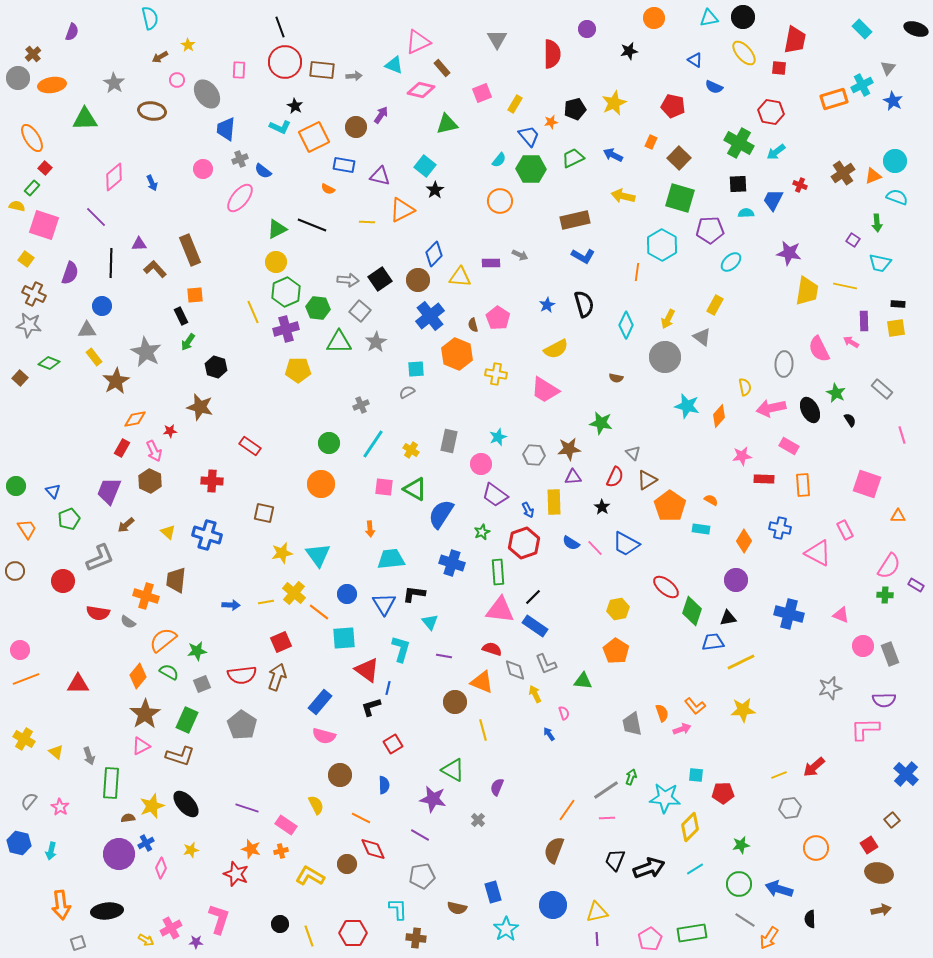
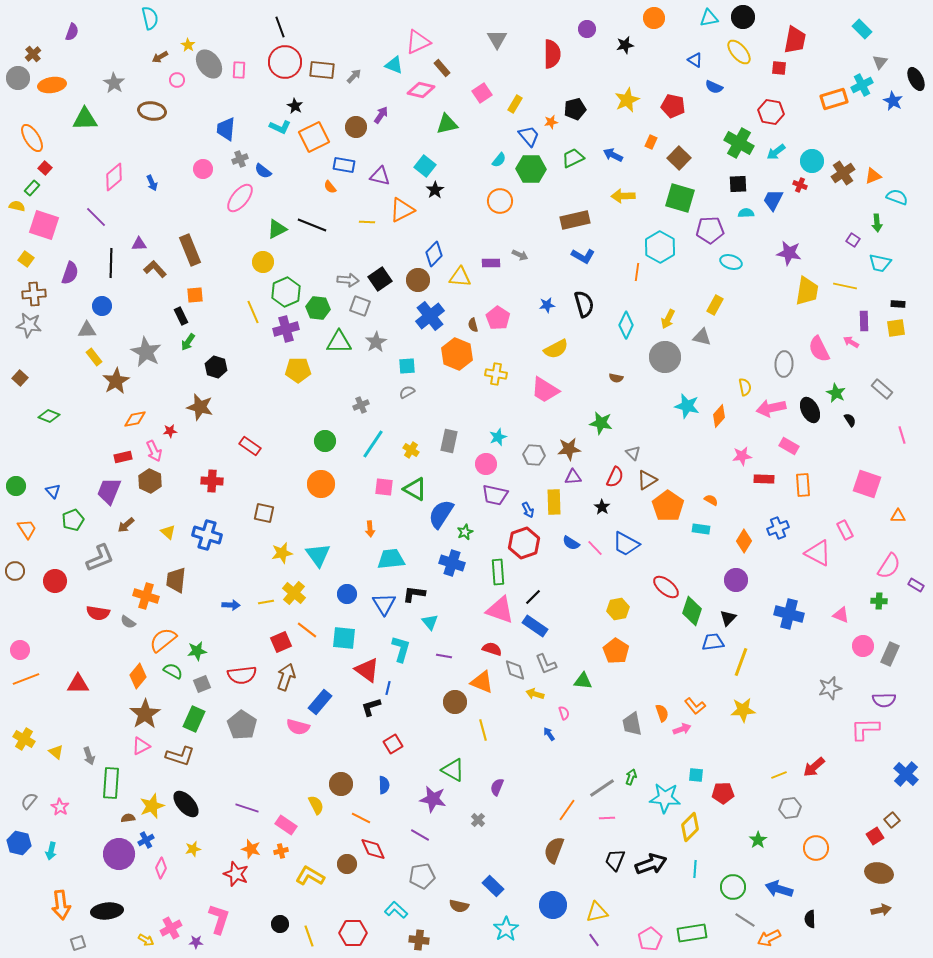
black ellipse at (916, 29): moved 50 px down; rotated 45 degrees clockwise
black star at (629, 51): moved 4 px left, 6 px up
yellow ellipse at (744, 53): moved 5 px left, 1 px up
gray triangle at (888, 68): moved 8 px left, 6 px up
gray arrow at (354, 76): rotated 42 degrees counterclockwise
pink square at (482, 93): rotated 12 degrees counterclockwise
gray ellipse at (207, 94): moved 2 px right, 30 px up
yellow star at (614, 103): moved 13 px right, 3 px up
cyan circle at (895, 161): moved 83 px left
orange semicircle at (328, 189): moved 2 px right, 2 px up; rotated 24 degrees clockwise
yellow arrow at (623, 196): rotated 15 degrees counterclockwise
cyan hexagon at (662, 245): moved 2 px left, 2 px down
yellow circle at (276, 262): moved 13 px left
cyan ellipse at (731, 262): rotated 60 degrees clockwise
brown cross at (34, 294): rotated 30 degrees counterclockwise
blue star at (547, 305): rotated 21 degrees clockwise
gray square at (360, 311): moved 5 px up; rotated 20 degrees counterclockwise
gray triangle at (702, 337): rotated 24 degrees counterclockwise
green diamond at (49, 363): moved 53 px down
cyan square at (416, 369): moved 9 px left, 3 px up
green circle at (329, 443): moved 4 px left, 2 px up
red rectangle at (122, 448): moved 1 px right, 9 px down; rotated 48 degrees clockwise
pink circle at (481, 464): moved 5 px right
purple trapezoid at (495, 495): rotated 24 degrees counterclockwise
orange pentagon at (670, 506): moved 2 px left
green pentagon at (69, 519): moved 4 px right, 1 px down
blue cross at (780, 528): moved 2 px left; rotated 35 degrees counterclockwise
green star at (482, 532): moved 17 px left
red circle at (63, 581): moved 8 px left
green cross at (885, 595): moved 6 px left, 6 px down
pink triangle at (500, 610): rotated 12 degrees clockwise
orange line at (319, 612): moved 12 px left, 18 px down
black triangle at (728, 618): rotated 36 degrees counterclockwise
cyan square at (344, 638): rotated 10 degrees clockwise
gray rectangle at (890, 654): rotated 45 degrees clockwise
yellow line at (741, 662): rotated 44 degrees counterclockwise
green semicircle at (169, 672): moved 4 px right, 1 px up
brown arrow at (277, 677): moved 9 px right
yellow arrow at (535, 694): rotated 48 degrees counterclockwise
green rectangle at (187, 720): moved 7 px right, 1 px up
pink semicircle at (324, 736): moved 26 px left, 9 px up
brown circle at (340, 775): moved 1 px right, 9 px down
gray line at (606, 790): moved 4 px left, 2 px up
blue cross at (146, 843): moved 3 px up
green star at (741, 845): moved 17 px right, 5 px up; rotated 24 degrees counterclockwise
red square at (869, 845): moved 6 px right, 9 px up
yellow star at (191, 850): moved 2 px right, 1 px up
black arrow at (649, 868): moved 2 px right, 4 px up
cyan line at (695, 869): rotated 54 degrees counterclockwise
green circle at (739, 884): moved 6 px left, 3 px down
blue rectangle at (493, 892): moved 6 px up; rotated 30 degrees counterclockwise
brown semicircle at (457, 908): moved 2 px right, 2 px up
cyan L-shape at (398, 909): moved 2 px left, 1 px down; rotated 45 degrees counterclockwise
brown cross at (416, 938): moved 3 px right, 2 px down
orange arrow at (769, 938): rotated 30 degrees clockwise
purple line at (597, 939): moved 3 px left, 1 px down; rotated 32 degrees counterclockwise
